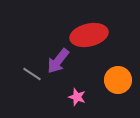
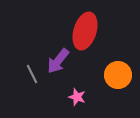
red ellipse: moved 4 px left, 4 px up; rotated 60 degrees counterclockwise
gray line: rotated 30 degrees clockwise
orange circle: moved 5 px up
